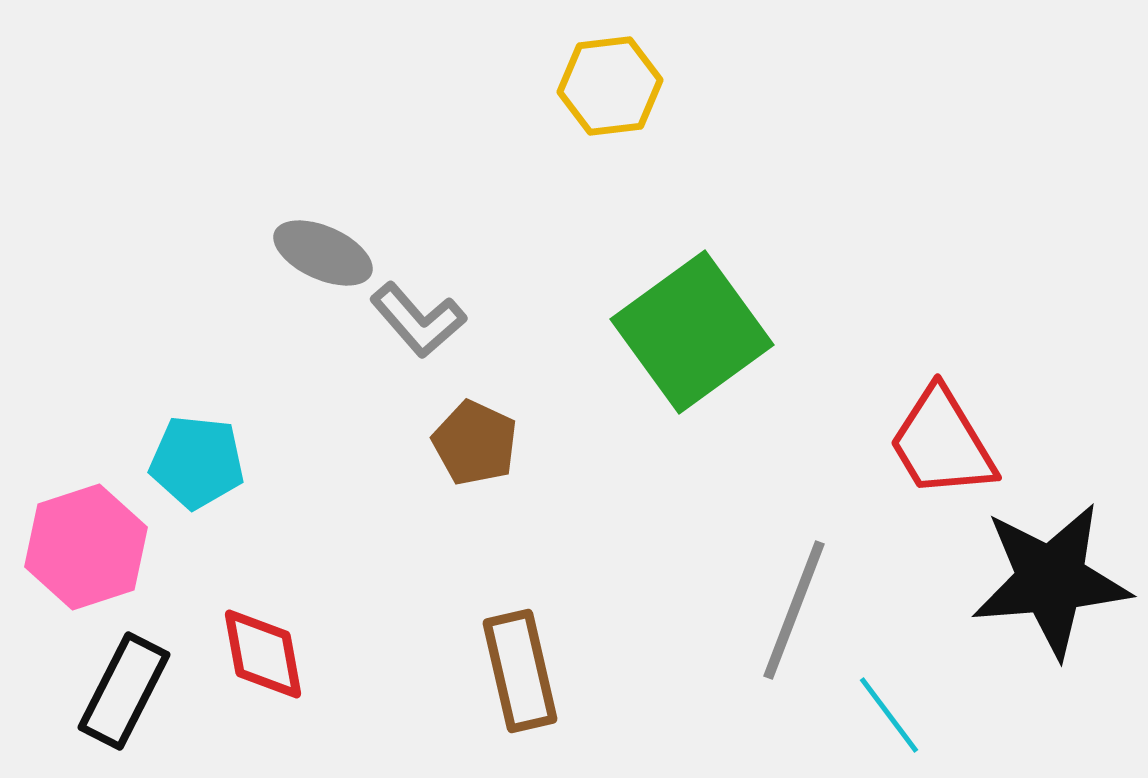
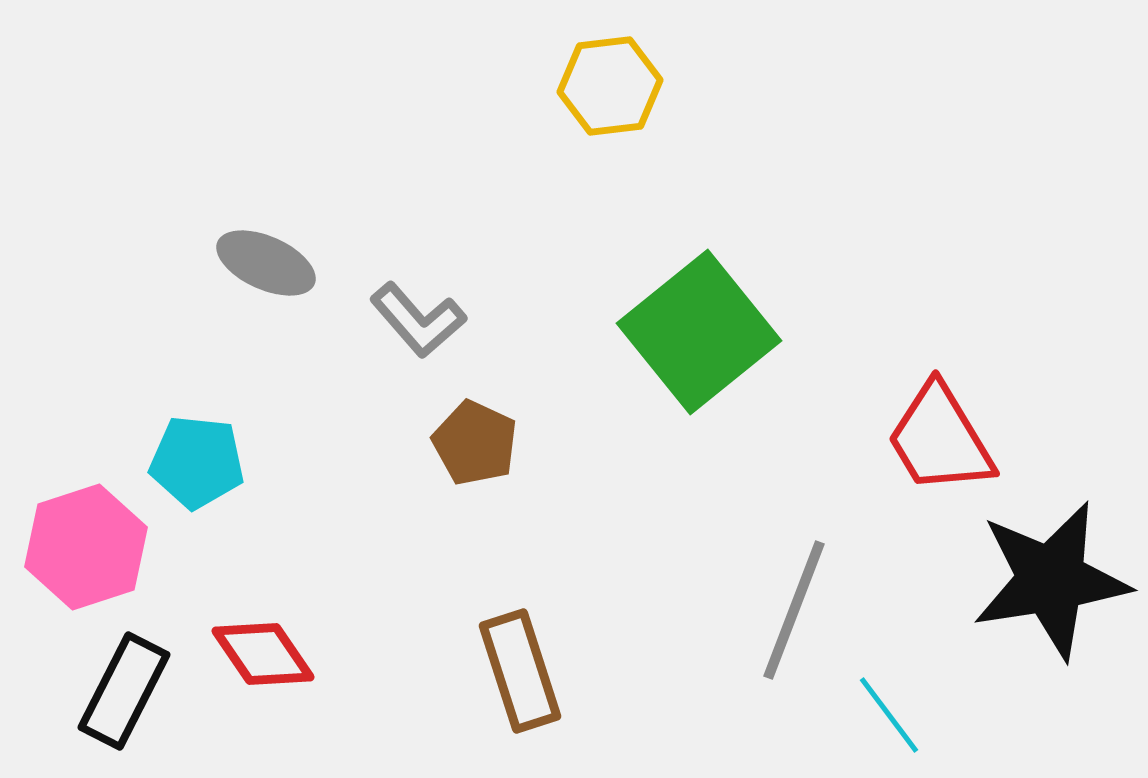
gray ellipse: moved 57 px left, 10 px down
green square: moved 7 px right; rotated 3 degrees counterclockwise
red trapezoid: moved 2 px left, 4 px up
black star: rotated 4 degrees counterclockwise
red diamond: rotated 24 degrees counterclockwise
brown rectangle: rotated 5 degrees counterclockwise
